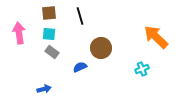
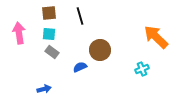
brown circle: moved 1 px left, 2 px down
